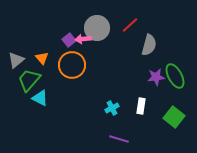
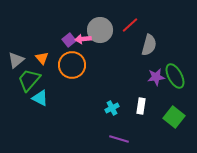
gray circle: moved 3 px right, 2 px down
